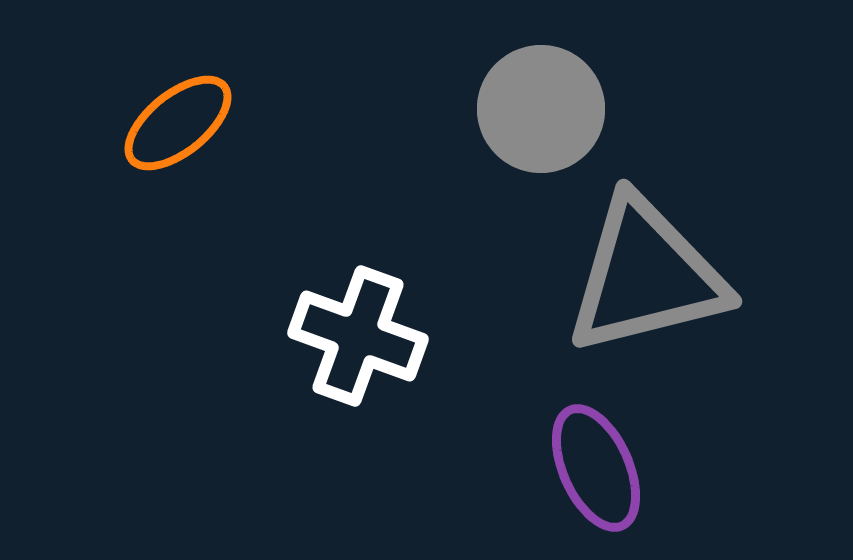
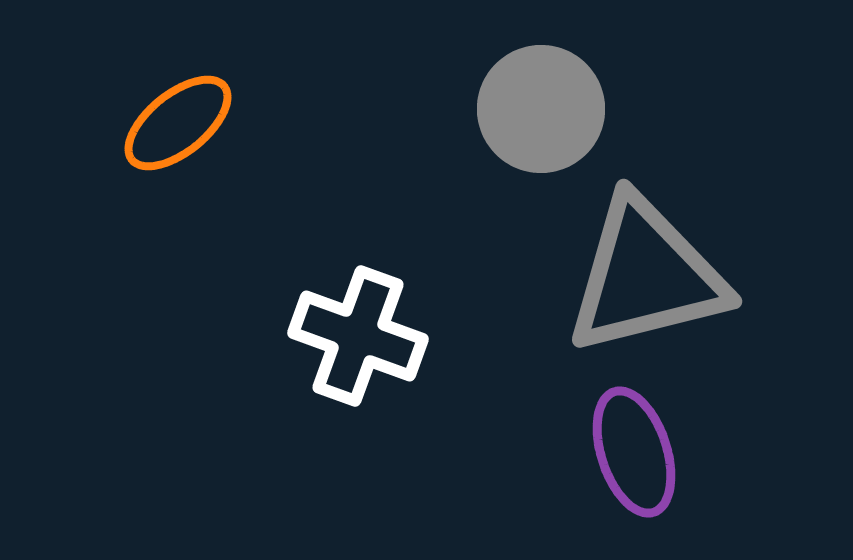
purple ellipse: moved 38 px right, 16 px up; rotated 6 degrees clockwise
